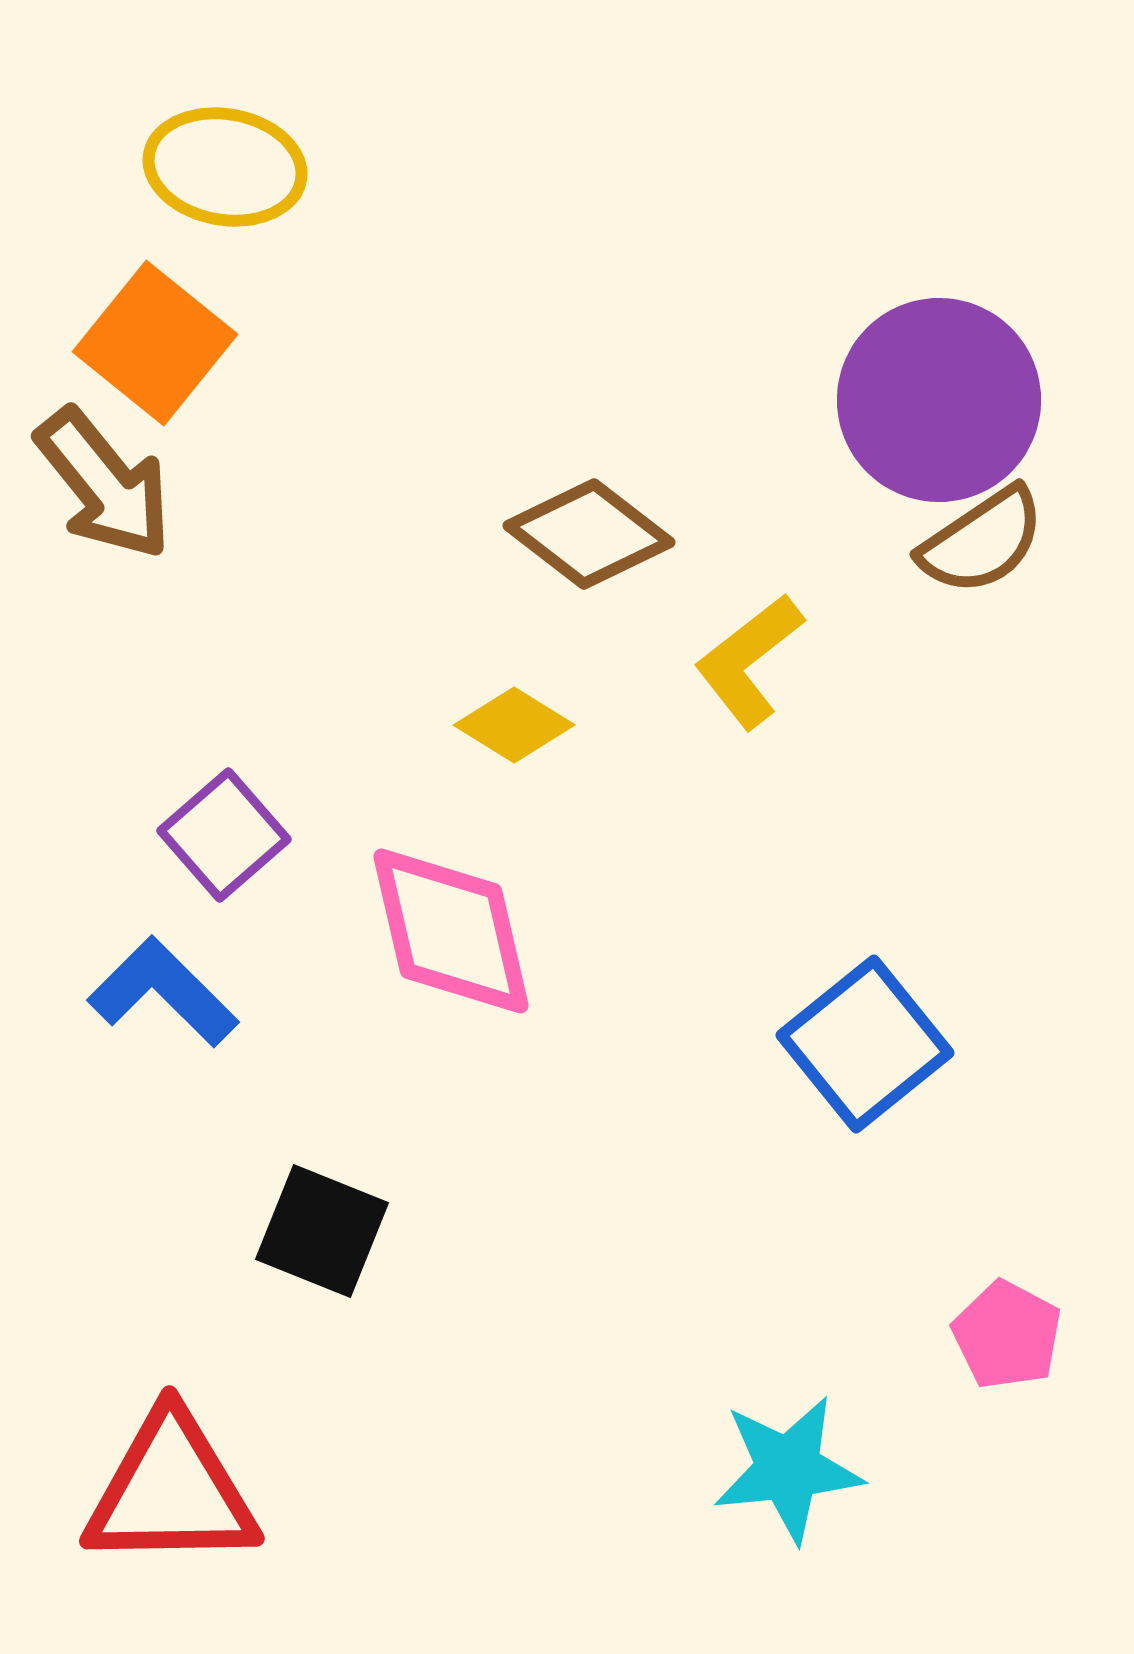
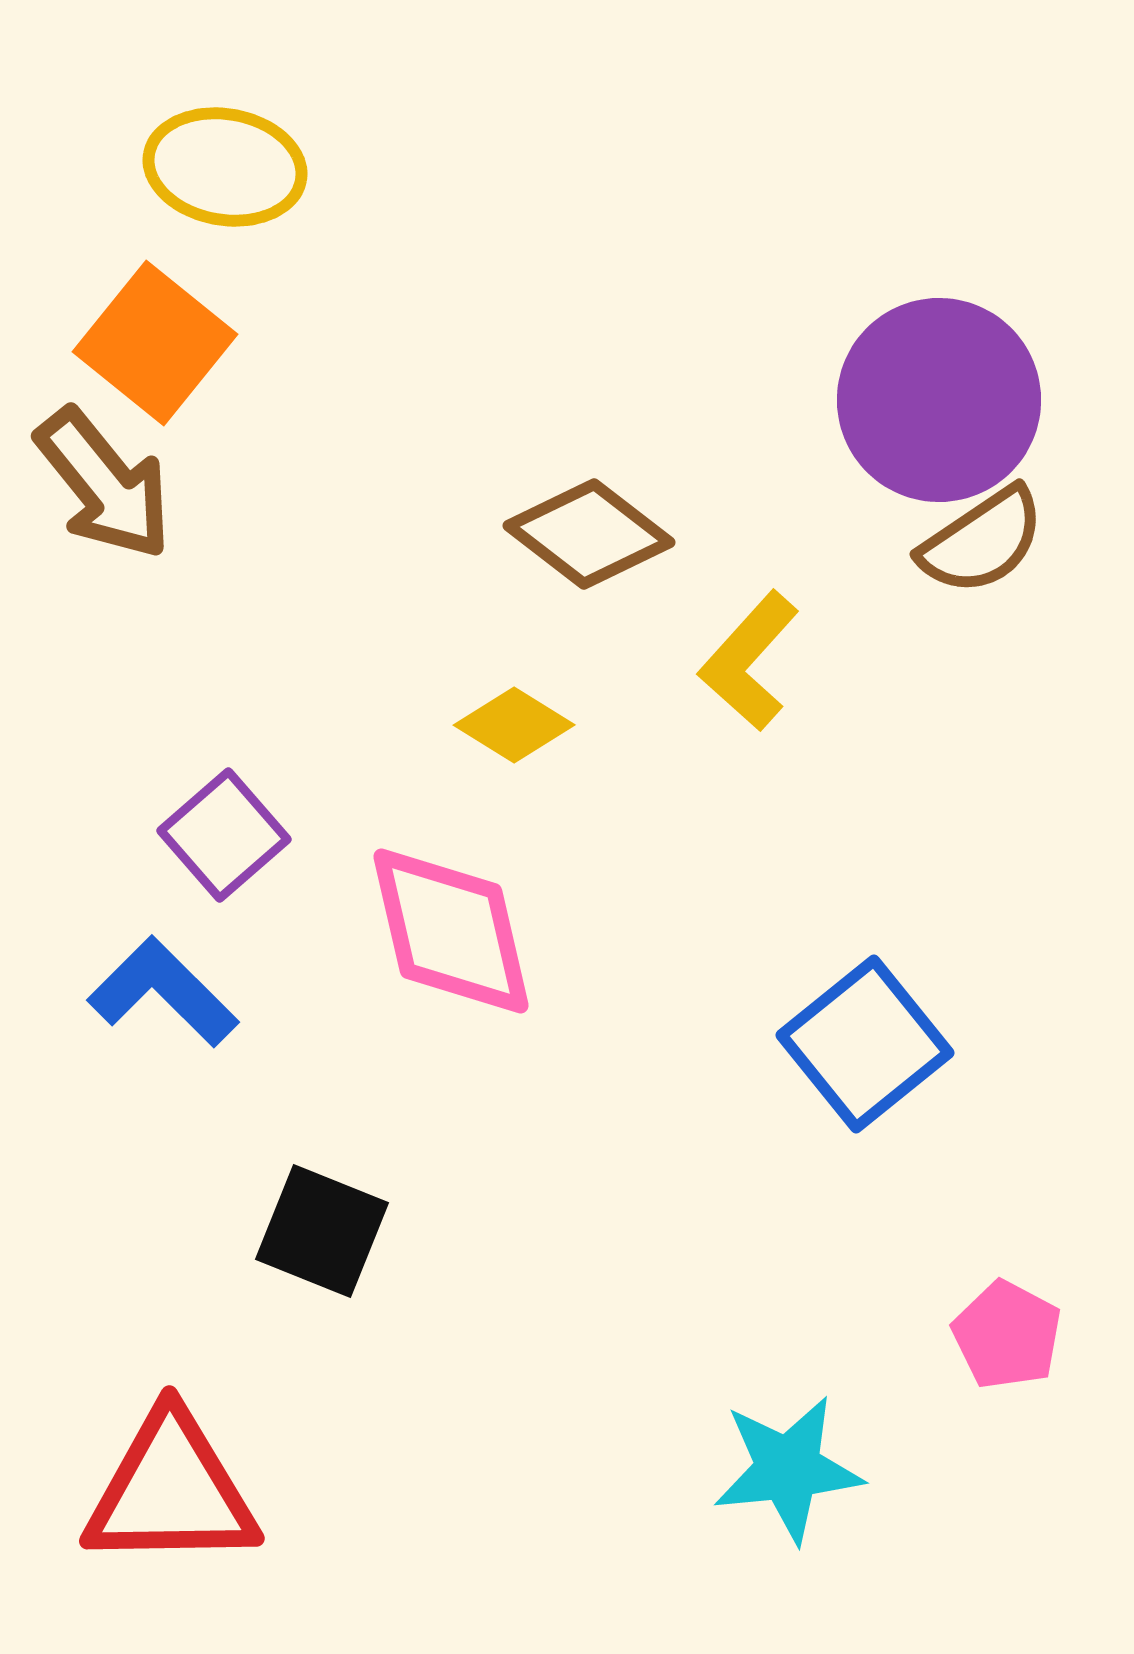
yellow L-shape: rotated 10 degrees counterclockwise
